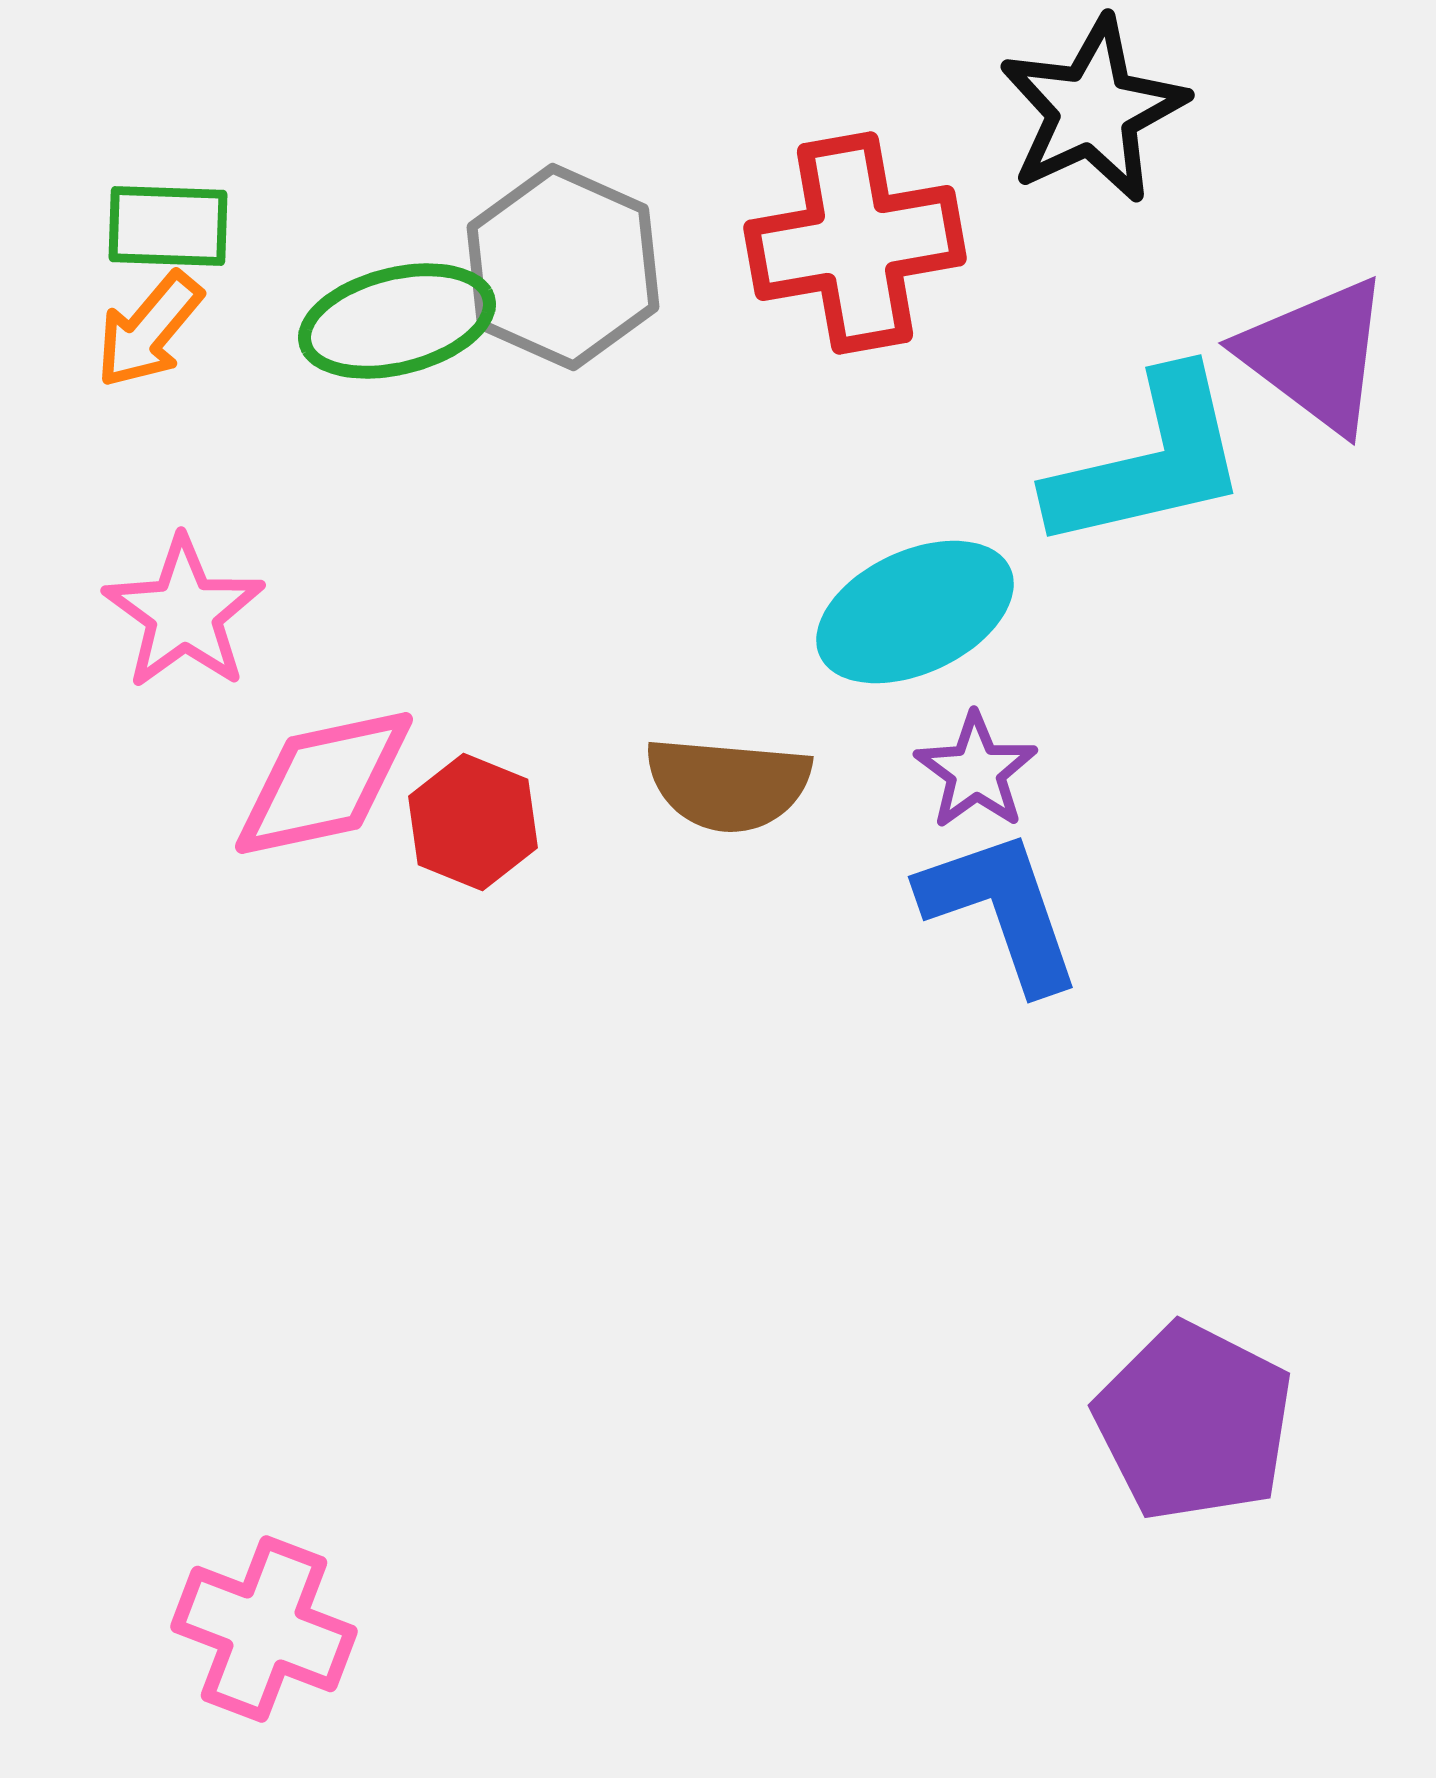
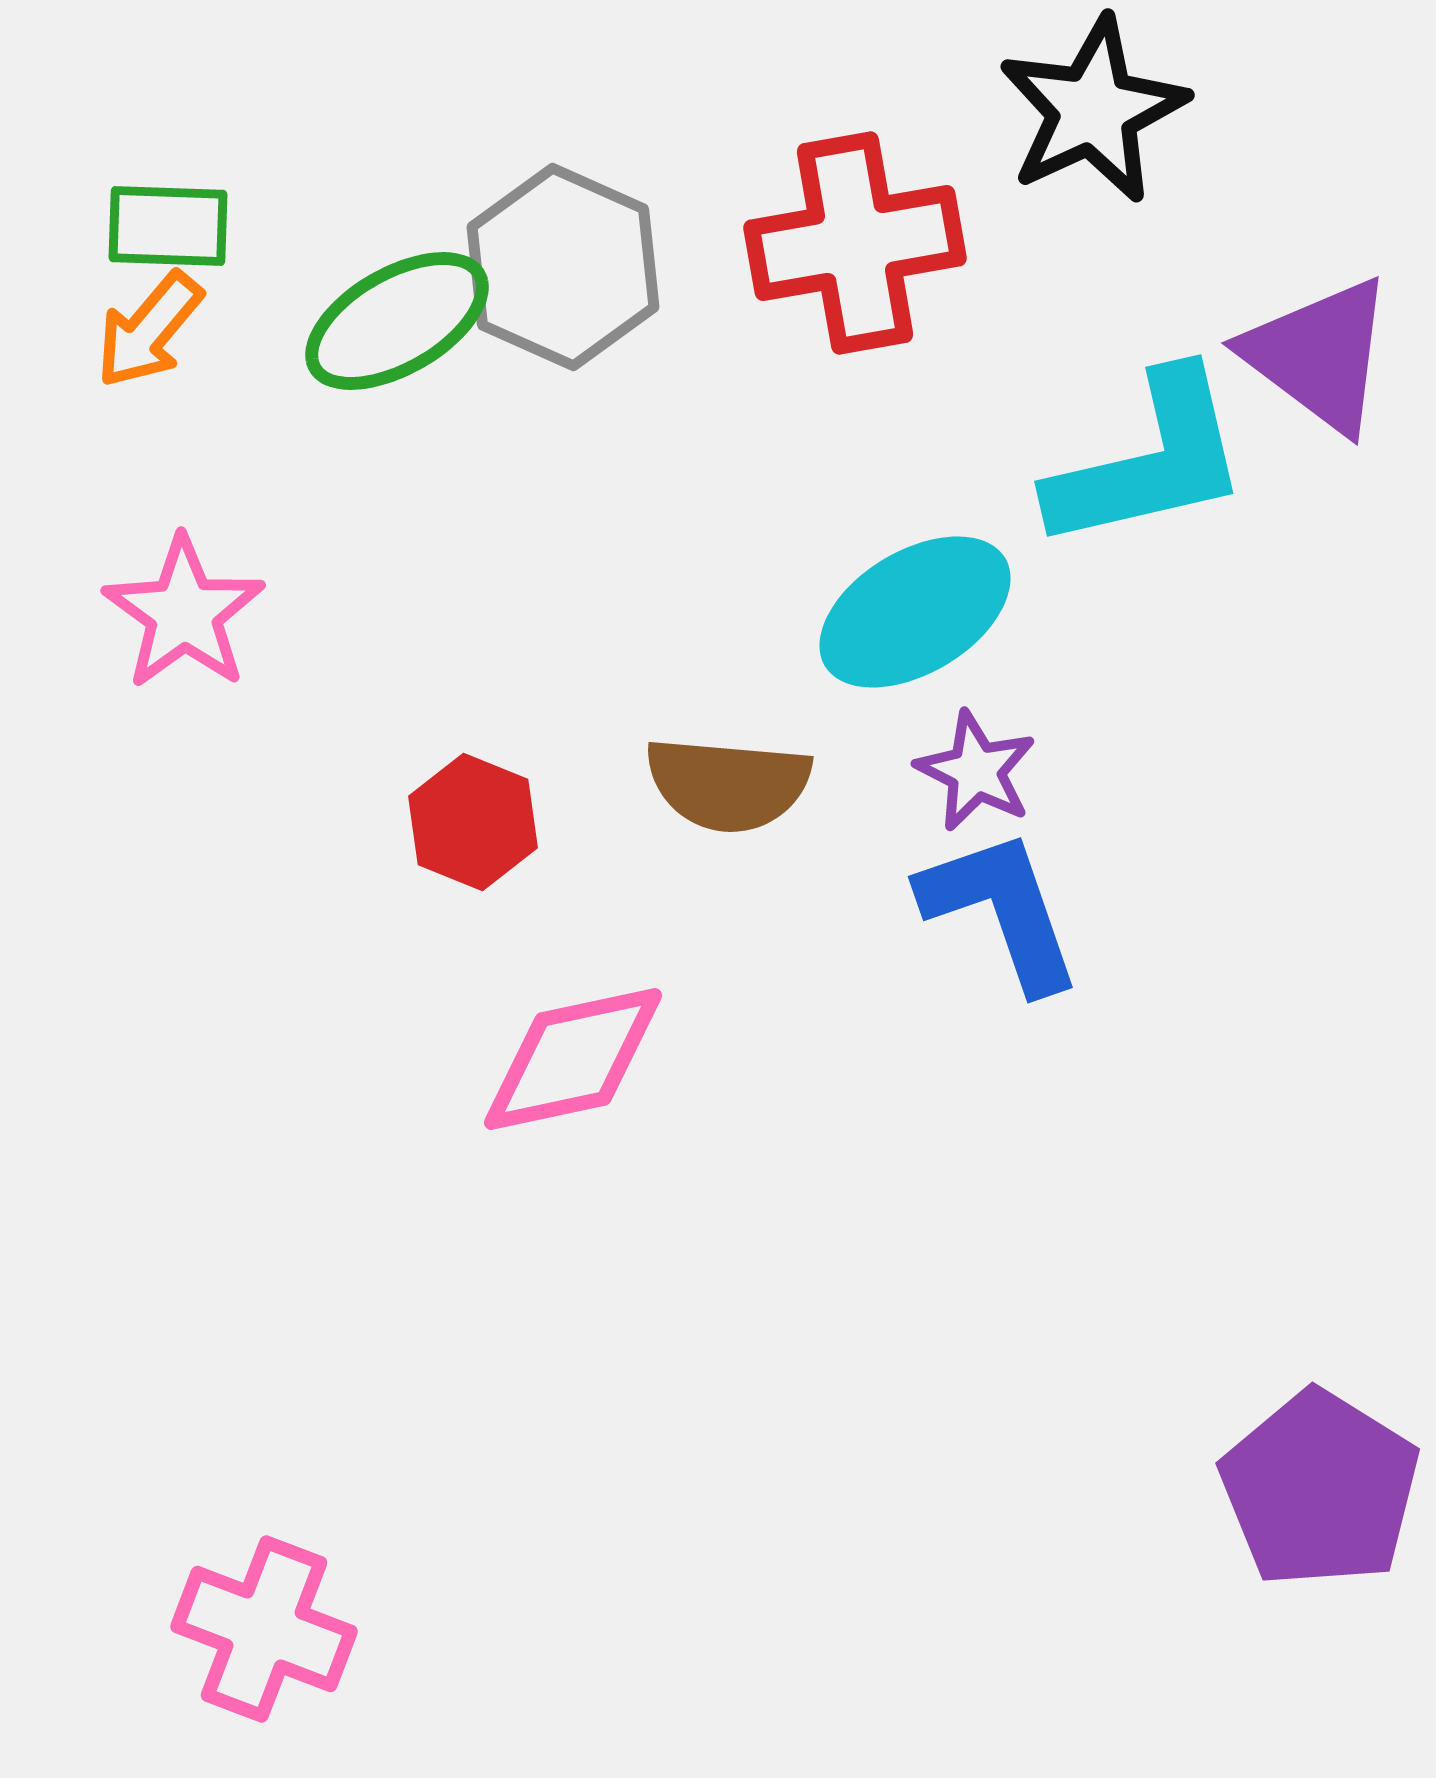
green ellipse: rotated 16 degrees counterclockwise
purple triangle: moved 3 px right
cyan ellipse: rotated 6 degrees counterclockwise
purple star: rotated 9 degrees counterclockwise
pink diamond: moved 249 px right, 276 px down
purple pentagon: moved 126 px right, 67 px down; rotated 5 degrees clockwise
